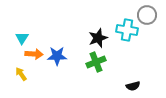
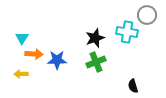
cyan cross: moved 2 px down
black star: moved 3 px left
blue star: moved 4 px down
yellow arrow: rotated 56 degrees counterclockwise
black semicircle: rotated 88 degrees clockwise
